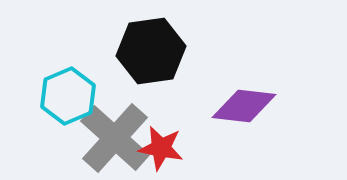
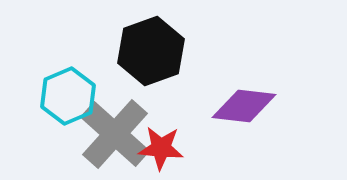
black hexagon: rotated 12 degrees counterclockwise
gray cross: moved 4 px up
red star: rotated 6 degrees counterclockwise
